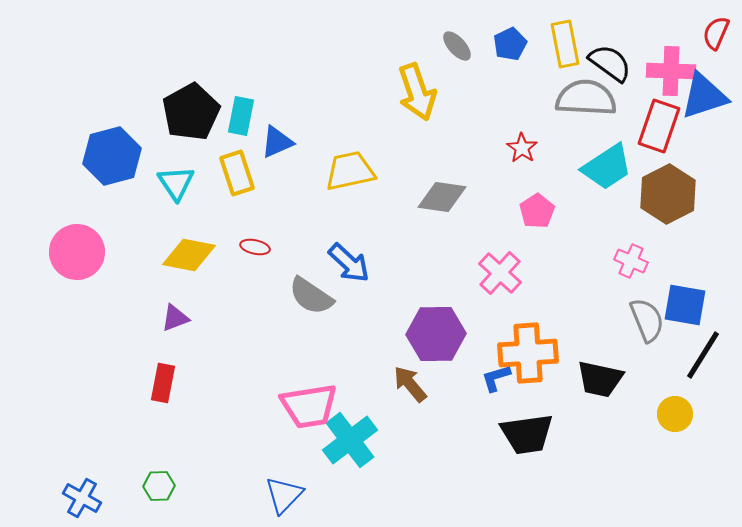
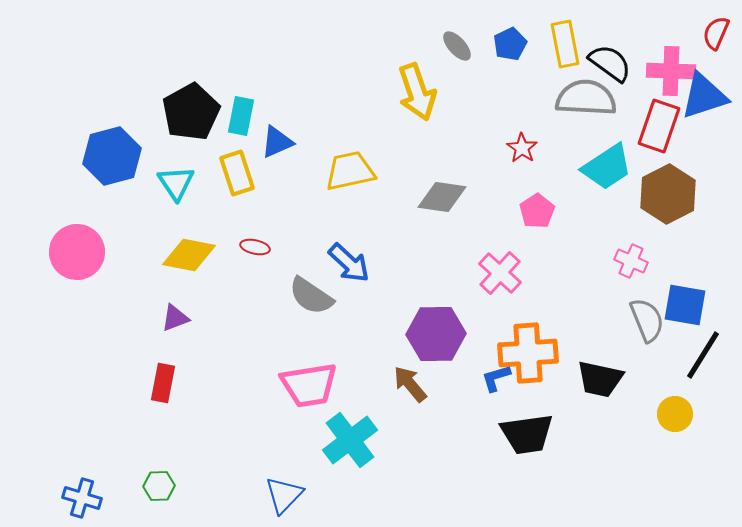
pink trapezoid at (309, 406): moved 21 px up
blue cross at (82, 498): rotated 12 degrees counterclockwise
